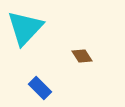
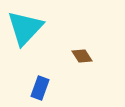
blue rectangle: rotated 65 degrees clockwise
